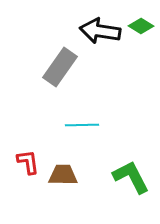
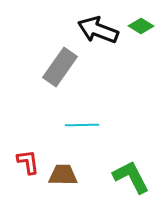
black arrow: moved 2 px left, 1 px up; rotated 12 degrees clockwise
